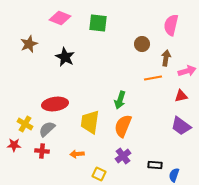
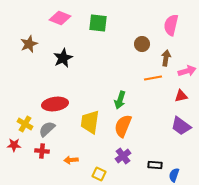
black star: moved 2 px left, 1 px down; rotated 18 degrees clockwise
orange arrow: moved 6 px left, 6 px down
